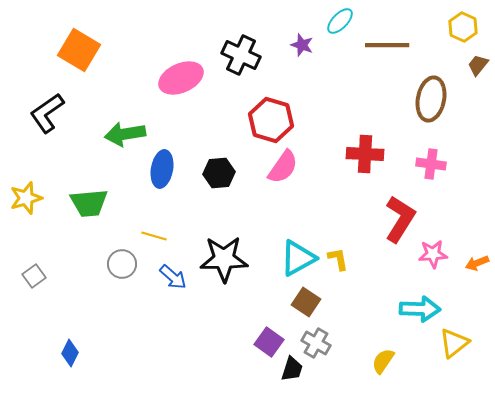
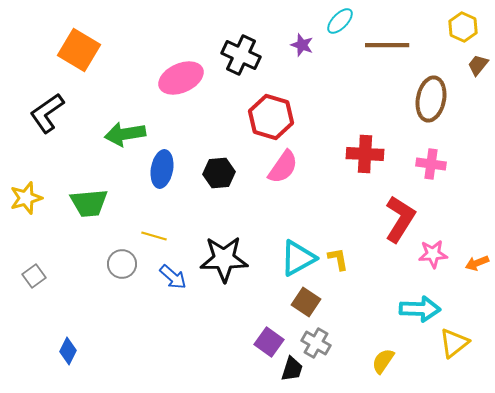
red hexagon: moved 3 px up
blue diamond: moved 2 px left, 2 px up
